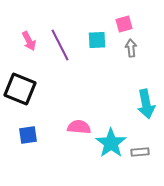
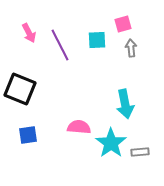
pink square: moved 1 px left
pink arrow: moved 8 px up
cyan arrow: moved 21 px left
